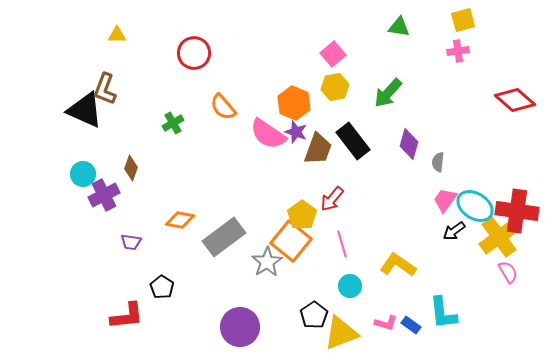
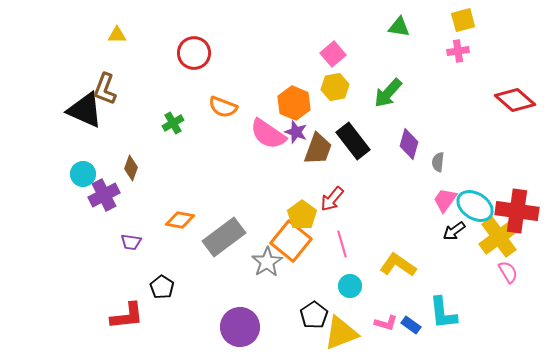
orange semicircle at (223, 107): rotated 28 degrees counterclockwise
